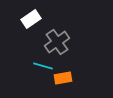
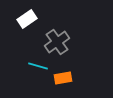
white rectangle: moved 4 px left
cyan line: moved 5 px left
